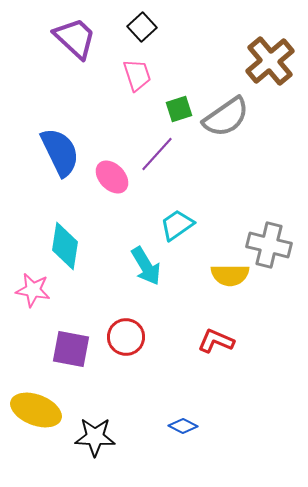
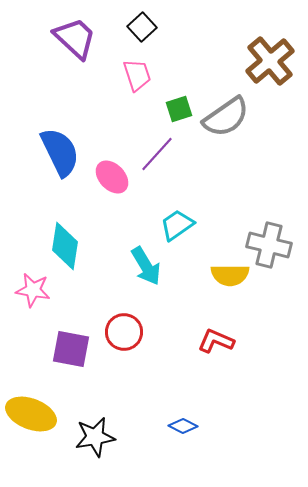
red circle: moved 2 px left, 5 px up
yellow ellipse: moved 5 px left, 4 px down
black star: rotated 12 degrees counterclockwise
